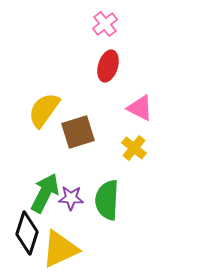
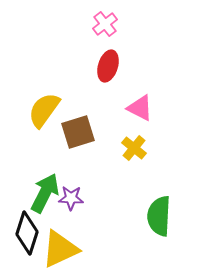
green semicircle: moved 52 px right, 16 px down
